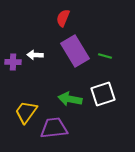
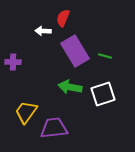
white arrow: moved 8 px right, 24 px up
green arrow: moved 12 px up
